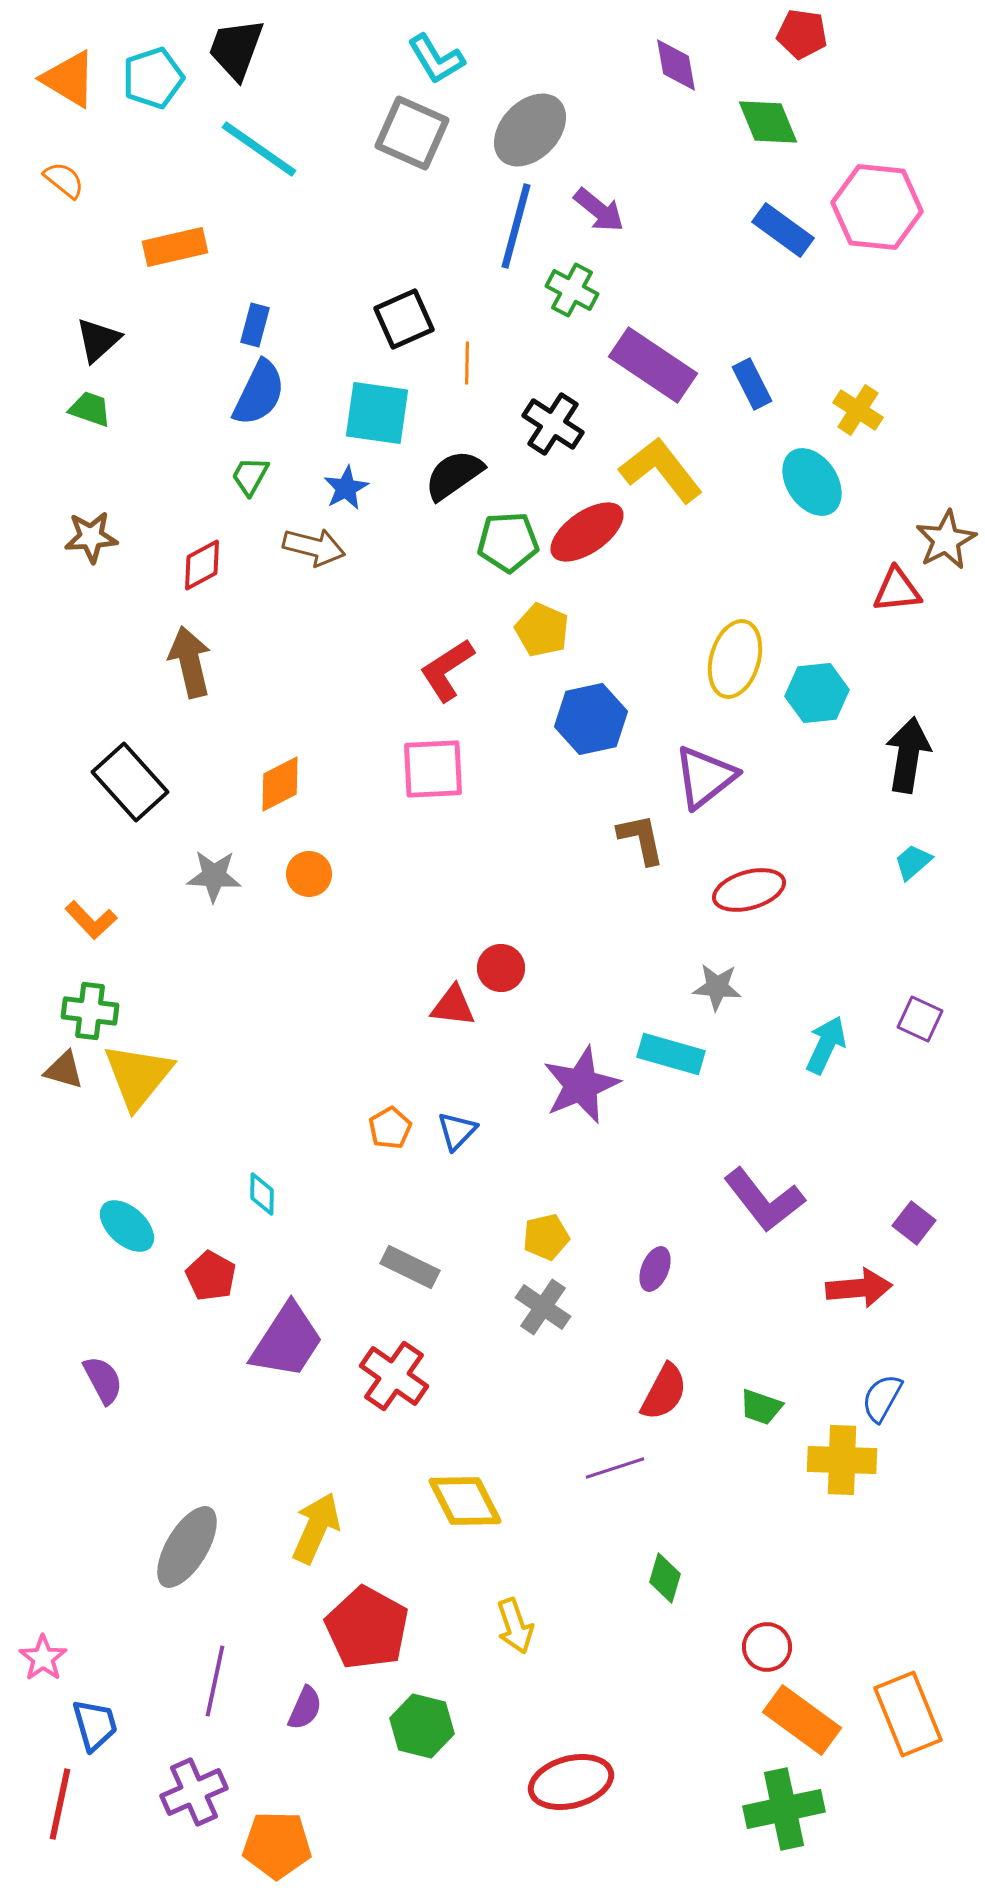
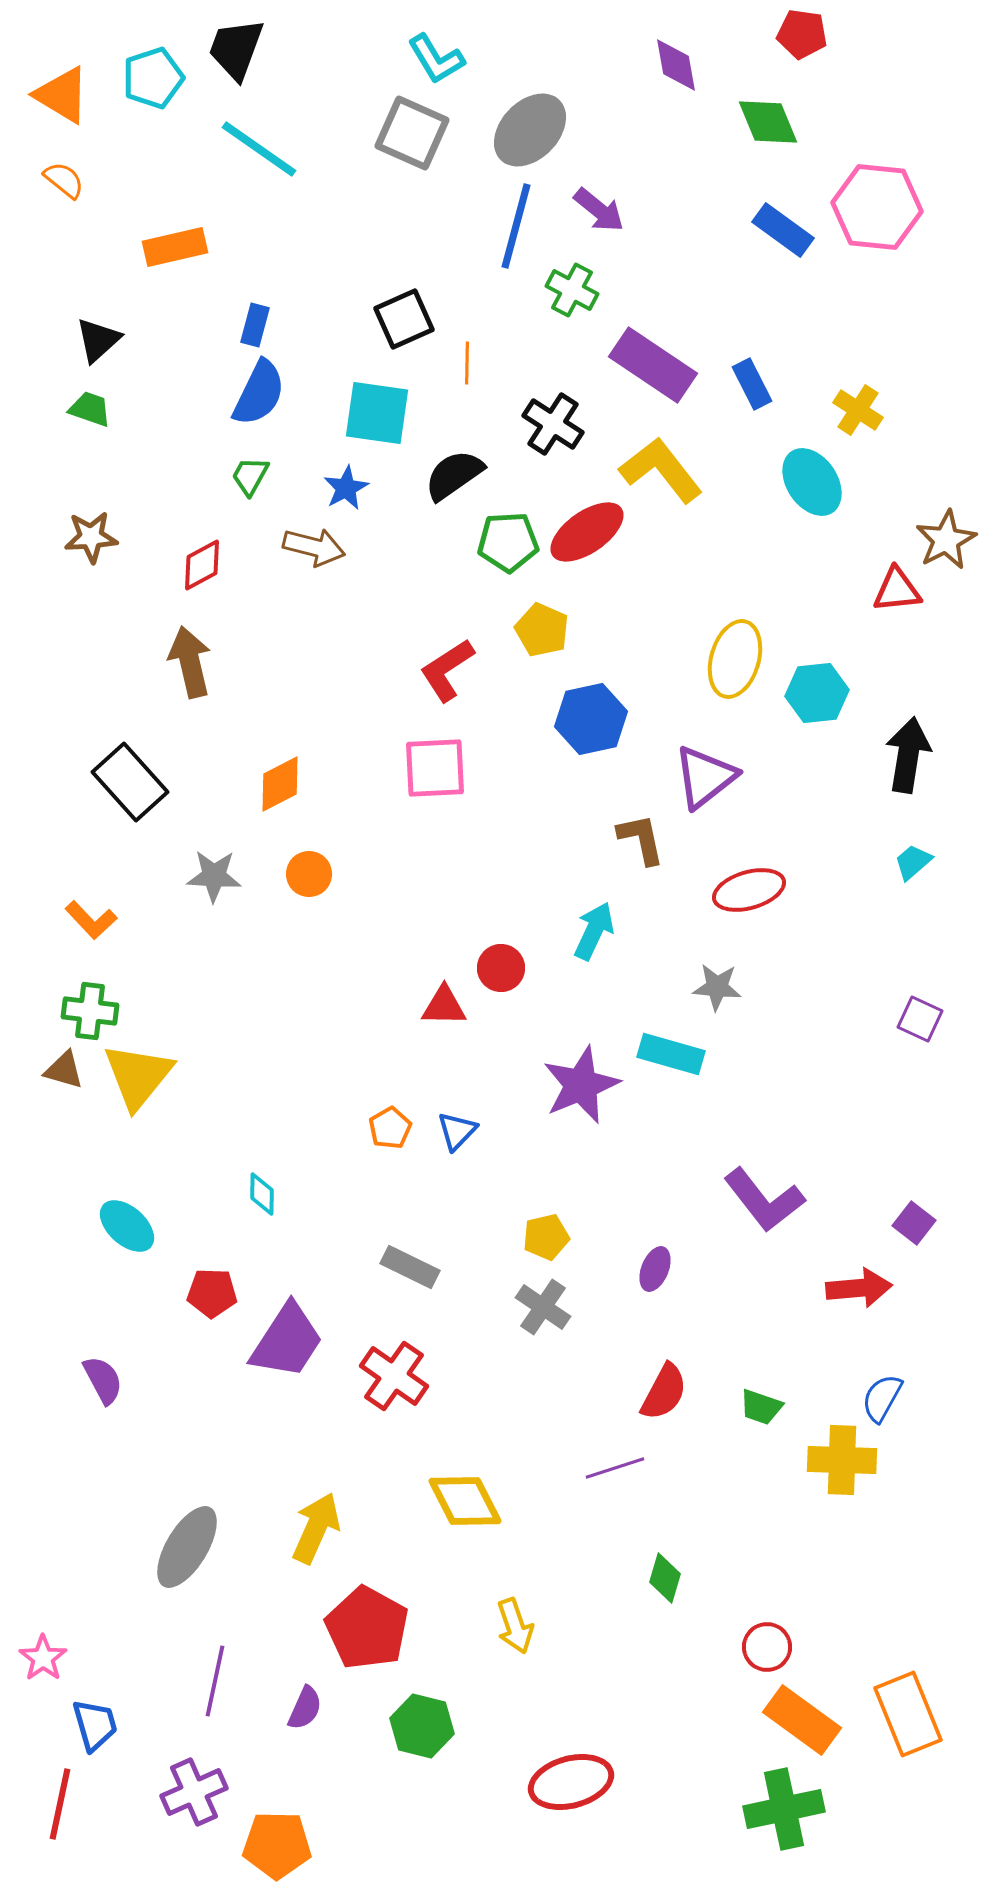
orange triangle at (69, 79): moved 7 px left, 16 px down
pink square at (433, 769): moved 2 px right, 1 px up
red triangle at (453, 1006): moved 9 px left; rotated 6 degrees counterclockwise
cyan arrow at (826, 1045): moved 232 px left, 114 px up
red pentagon at (211, 1276): moved 1 px right, 17 px down; rotated 27 degrees counterclockwise
